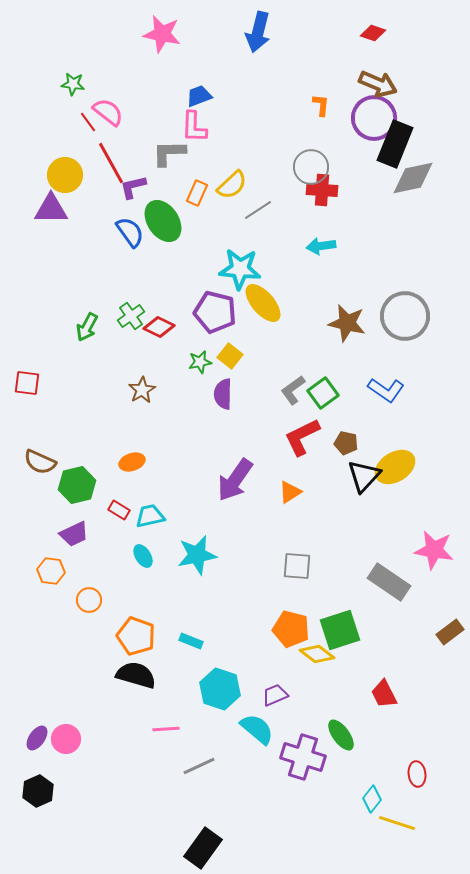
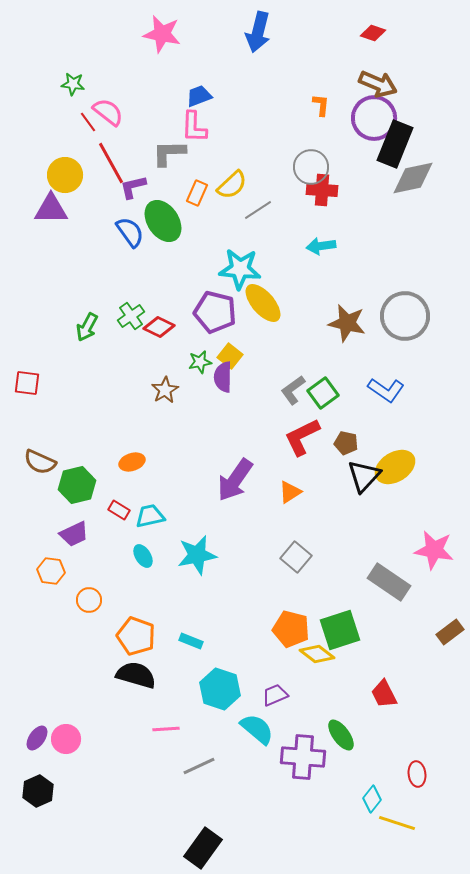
brown star at (142, 390): moved 23 px right
purple semicircle at (223, 394): moved 17 px up
gray square at (297, 566): moved 1 px left, 9 px up; rotated 36 degrees clockwise
purple cross at (303, 757): rotated 12 degrees counterclockwise
